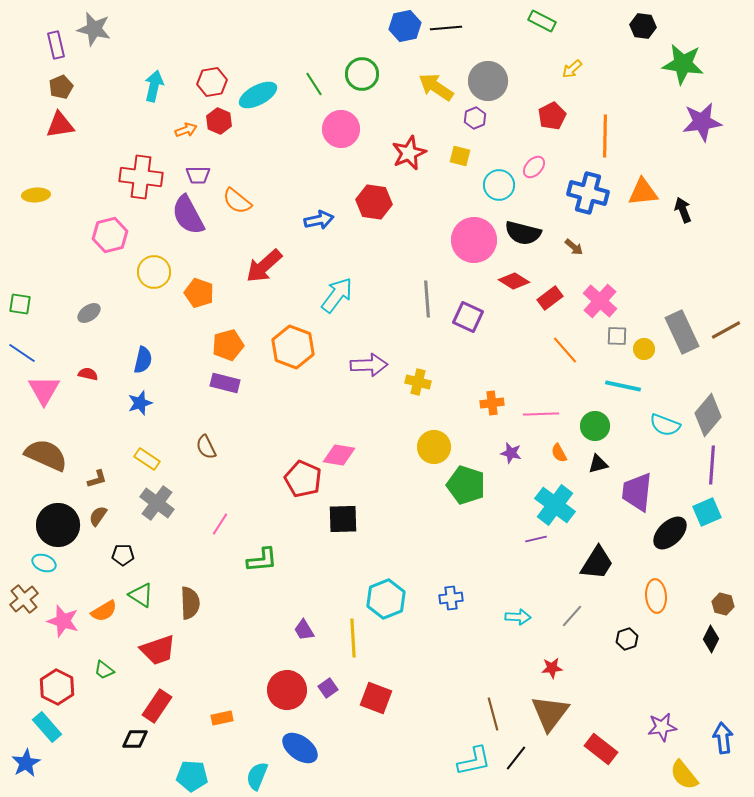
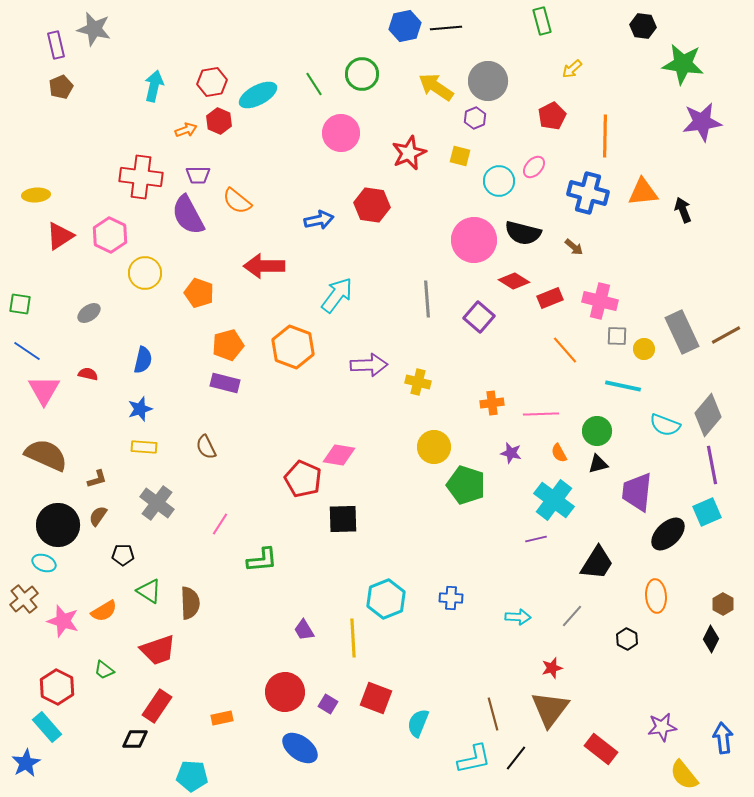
green rectangle at (542, 21): rotated 48 degrees clockwise
red triangle at (60, 125): moved 111 px down; rotated 24 degrees counterclockwise
pink circle at (341, 129): moved 4 px down
cyan circle at (499, 185): moved 4 px up
red hexagon at (374, 202): moved 2 px left, 3 px down
pink hexagon at (110, 235): rotated 20 degrees counterclockwise
red arrow at (264, 266): rotated 42 degrees clockwise
yellow circle at (154, 272): moved 9 px left, 1 px down
red rectangle at (550, 298): rotated 15 degrees clockwise
pink cross at (600, 301): rotated 28 degrees counterclockwise
purple square at (468, 317): moved 11 px right; rotated 16 degrees clockwise
brown line at (726, 330): moved 5 px down
blue line at (22, 353): moved 5 px right, 2 px up
blue star at (140, 403): moved 6 px down
green circle at (595, 426): moved 2 px right, 5 px down
yellow rectangle at (147, 459): moved 3 px left, 12 px up; rotated 30 degrees counterclockwise
purple line at (712, 465): rotated 15 degrees counterclockwise
cyan cross at (555, 505): moved 1 px left, 5 px up
black ellipse at (670, 533): moved 2 px left, 1 px down
green triangle at (141, 595): moved 8 px right, 4 px up
blue cross at (451, 598): rotated 10 degrees clockwise
brown hexagon at (723, 604): rotated 15 degrees clockwise
black hexagon at (627, 639): rotated 15 degrees counterclockwise
red star at (552, 668): rotated 10 degrees counterclockwise
purple square at (328, 688): moved 16 px down; rotated 24 degrees counterclockwise
red circle at (287, 690): moved 2 px left, 2 px down
brown triangle at (550, 713): moved 4 px up
cyan L-shape at (474, 761): moved 2 px up
cyan semicircle at (257, 776): moved 161 px right, 53 px up
